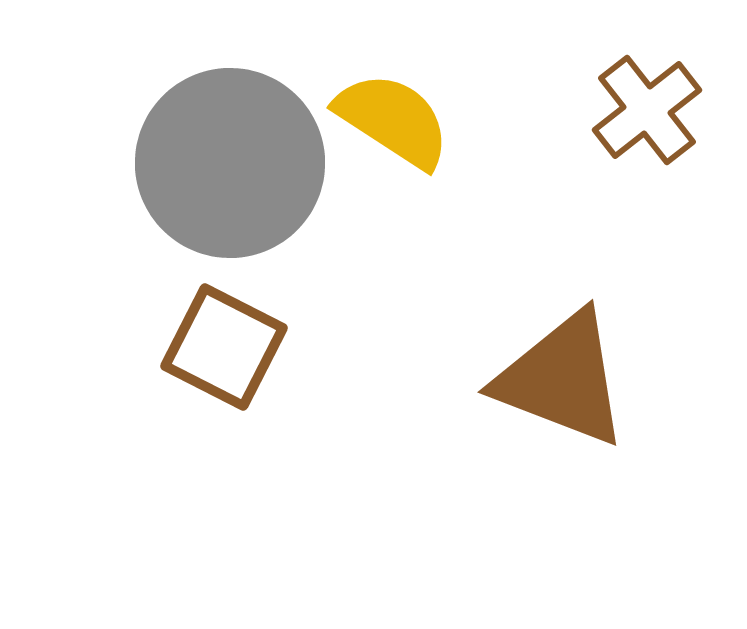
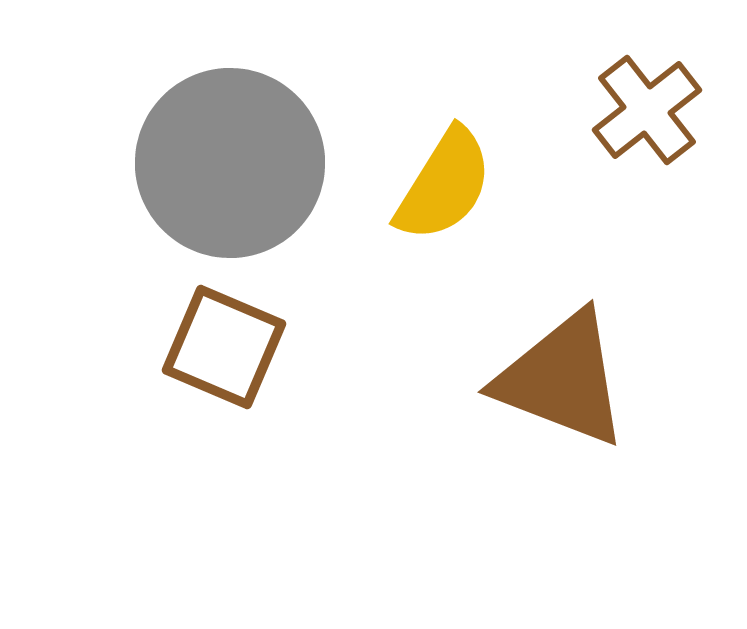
yellow semicircle: moved 51 px right, 65 px down; rotated 89 degrees clockwise
brown square: rotated 4 degrees counterclockwise
